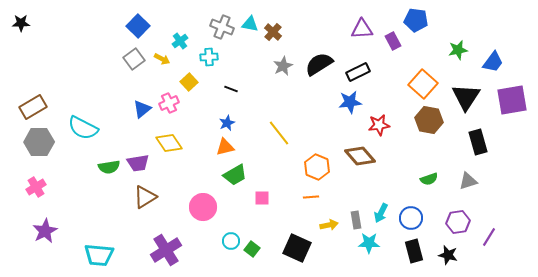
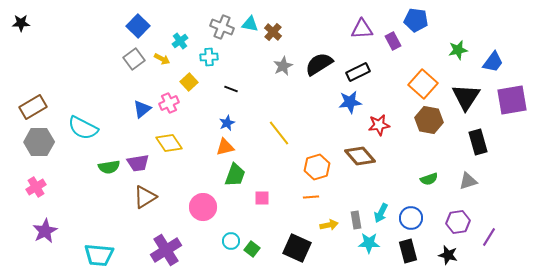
orange hexagon at (317, 167): rotated 20 degrees clockwise
green trapezoid at (235, 175): rotated 40 degrees counterclockwise
black rectangle at (414, 251): moved 6 px left
